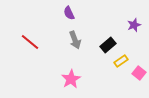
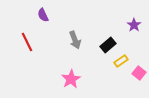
purple semicircle: moved 26 px left, 2 px down
purple star: rotated 16 degrees counterclockwise
red line: moved 3 px left; rotated 24 degrees clockwise
